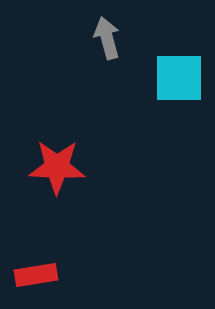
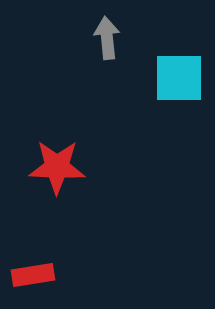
gray arrow: rotated 9 degrees clockwise
red rectangle: moved 3 px left
